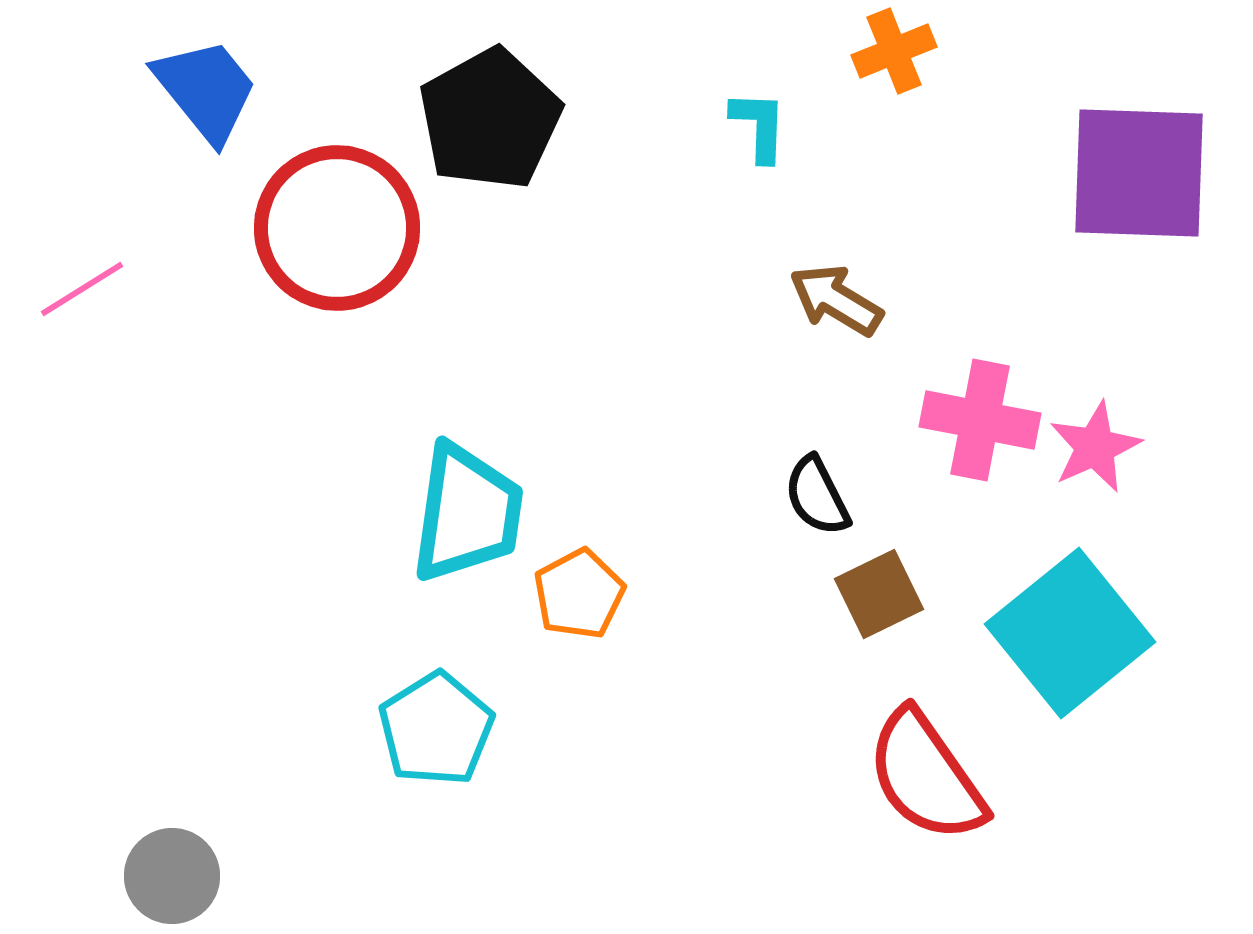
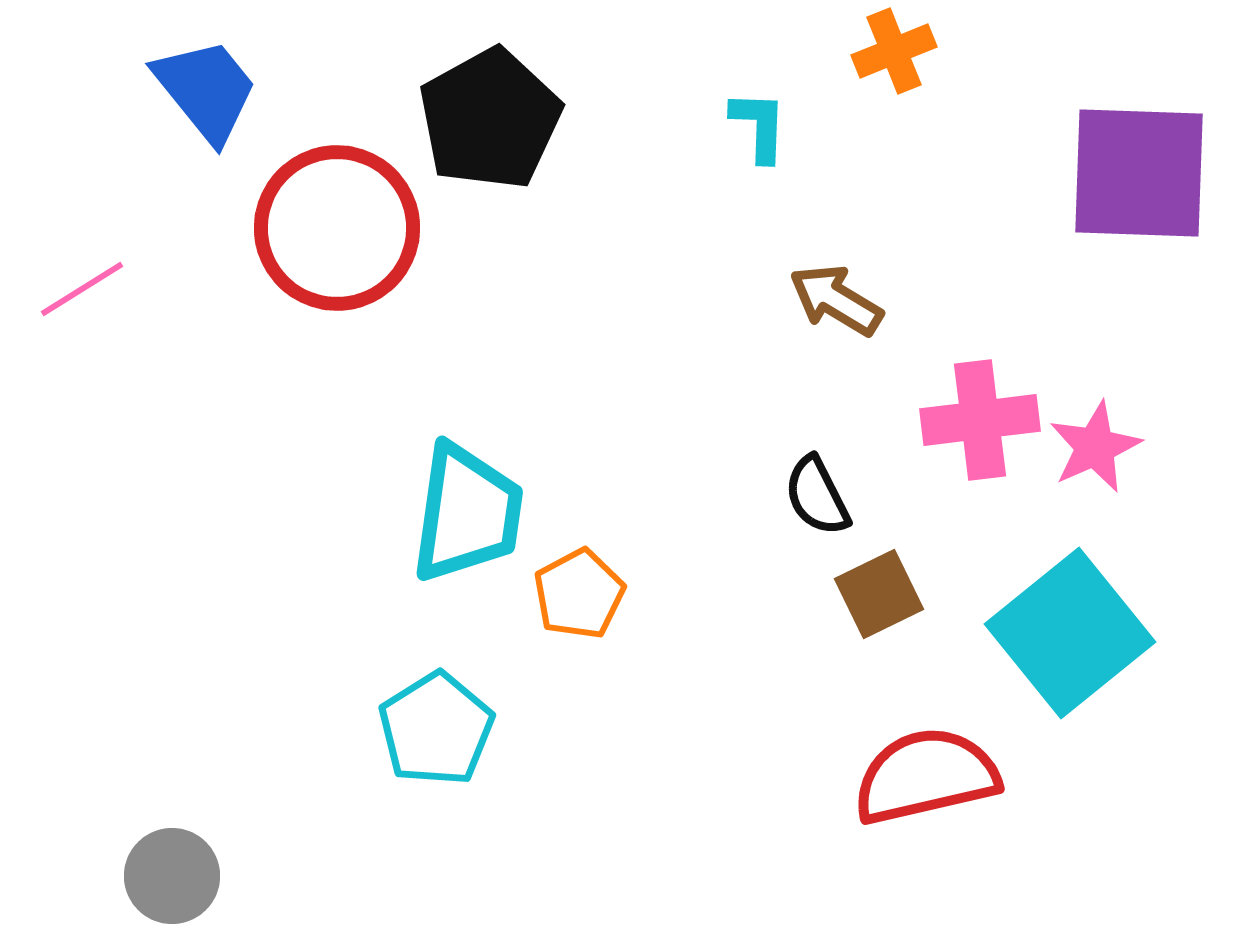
pink cross: rotated 18 degrees counterclockwise
red semicircle: rotated 112 degrees clockwise
